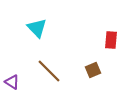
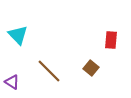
cyan triangle: moved 19 px left, 7 px down
brown square: moved 2 px left, 2 px up; rotated 28 degrees counterclockwise
